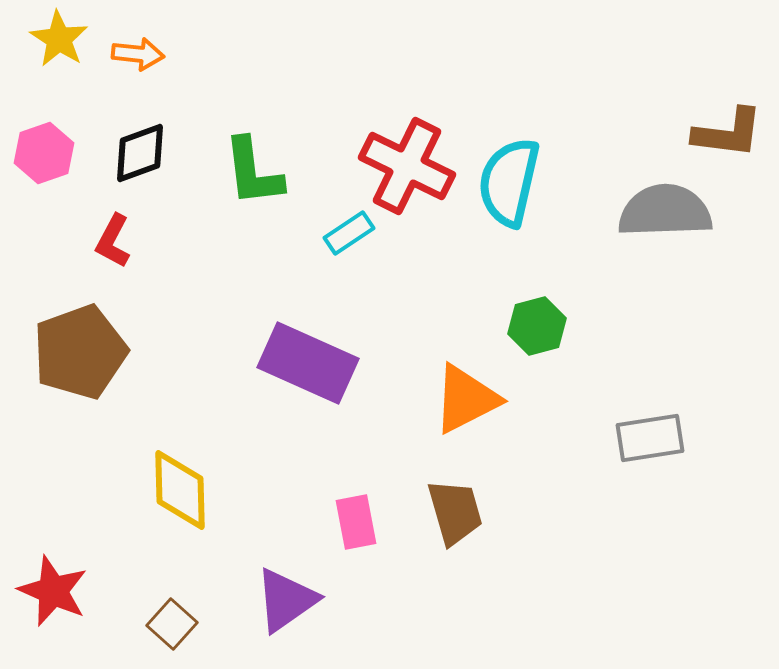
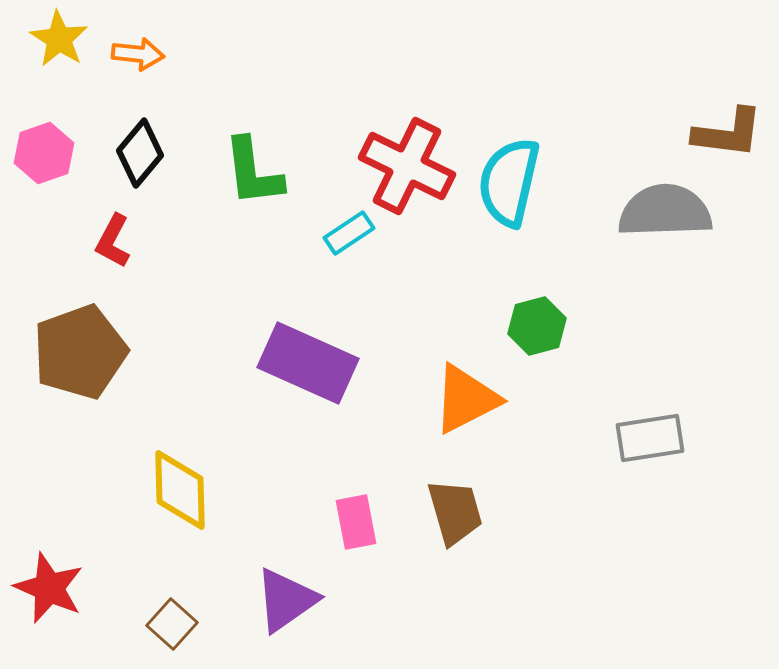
black diamond: rotated 30 degrees counterclockwise
red star: moved 4 px left, 3 px up
